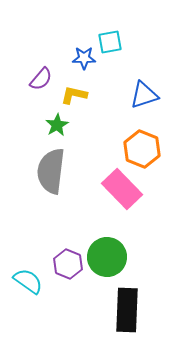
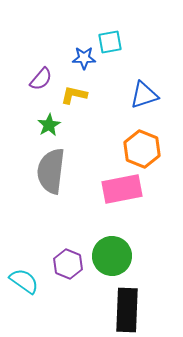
green star: moved 8 px left
pink rectangle: rotated 57 degrees counterclockwise
green circle: moved 5 px right, 1 px up
cyan semicircle: moved 4 px left
